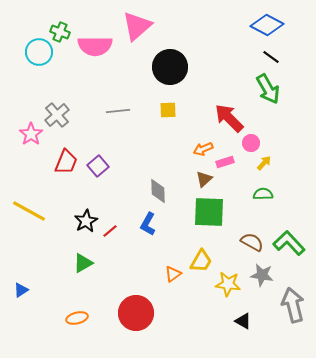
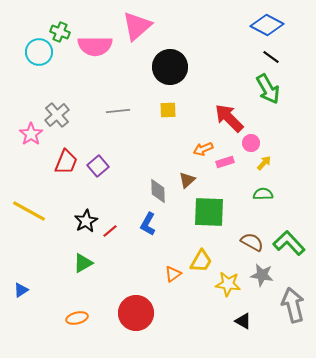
brown triangle: moved 17 px left, 1 px down
